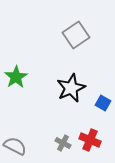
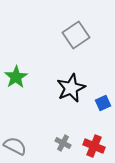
blue square: rotated 35 degrees clockwise
red cross: moved 4 px right, 6 px down
